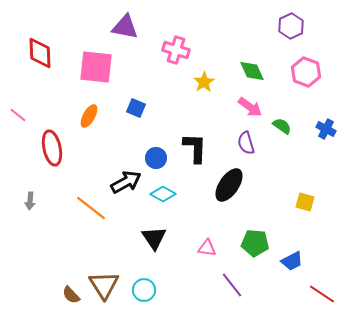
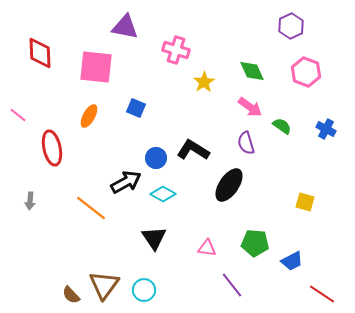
black L-shape: moved 2 px left, 2 px down; rotated 60 degrees counterclockwise
brown triangle: rotated 8 degrees clockwise
